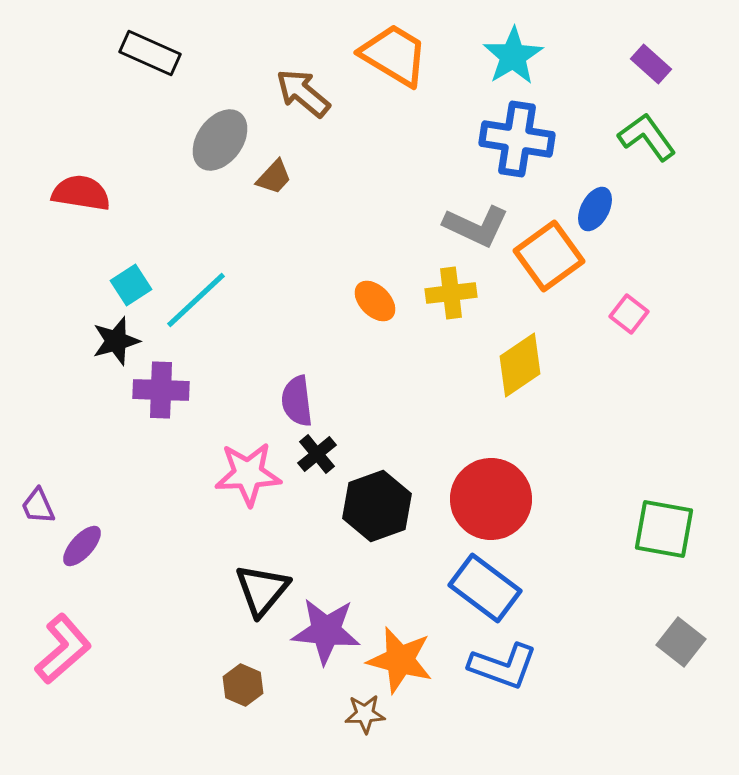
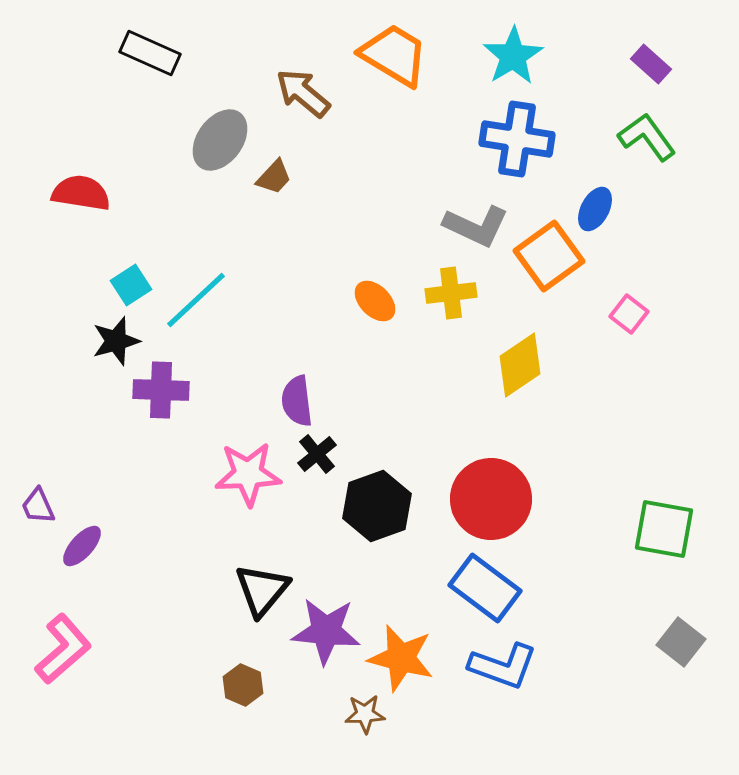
orange star: moved 1 px right, 2 px up
